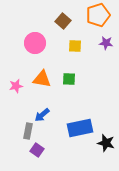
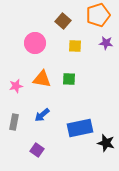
gray rectangle: moved 14 px left, 9 px up
